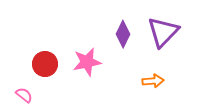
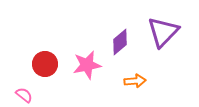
purple diamond: moved 3 px left, 8 px down; rotated 24 degrees clockwise
pink star: moved 3 px down
orange arrow: moved 18 px left
